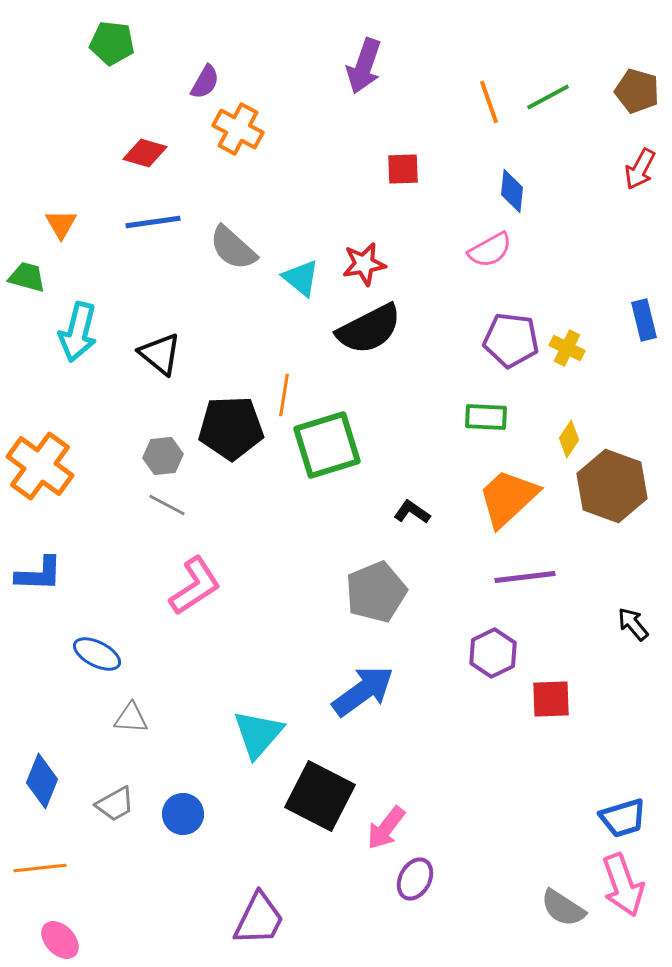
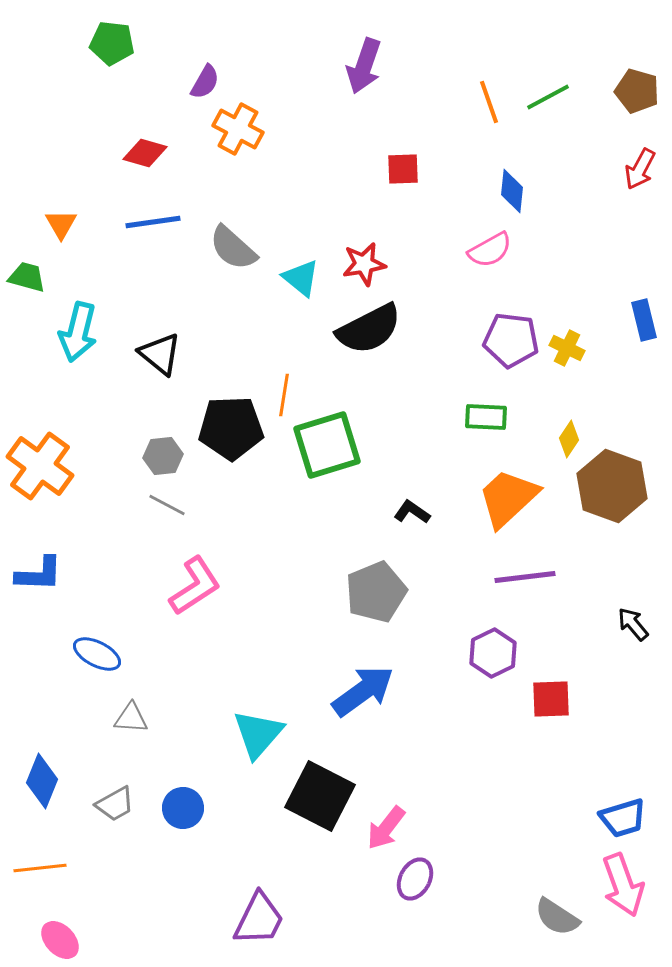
blue circle at (183, 814): moved 6 px up
gray semicircle at (563, 908): moved 6 px left, 9 px down
